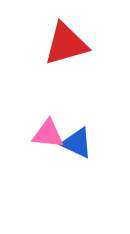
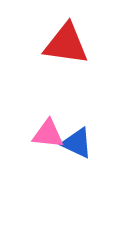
red triangle: rotated 24 degrees clockwise
